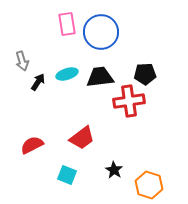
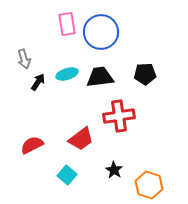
gray arrow: moved 2 px right, 2 px up
red cross: moved 10 px left, 15 px down
red trapezoid: moved 1 px left, 1 px down
cyan square: rotated 18 degrees clockwise
